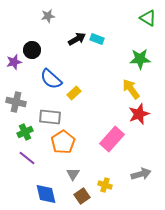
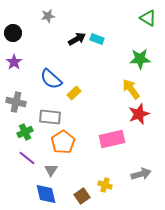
black circle: moved 19 px left, 17 px up
purple star: rotated 21 degrees counterclockwise
pink rectangle: rotated 35 degrees clockwise
gray triangle: moved 22 px left, 4 px up
